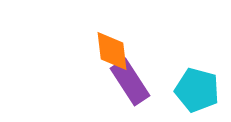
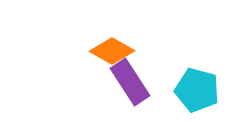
orange diamond: rotated 54 degrees counterclockwise
